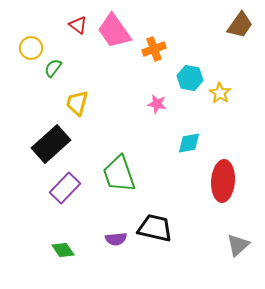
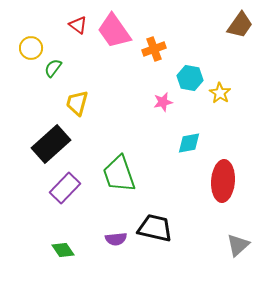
pink star: moved 6 px right, 2 px up; rotated 24 degrees counterclockwise
